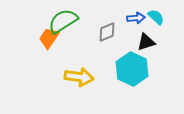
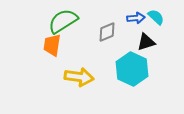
orange trapezoid: moved 3 px right, 7 px down; rotated 25 degrees counterclockwise
